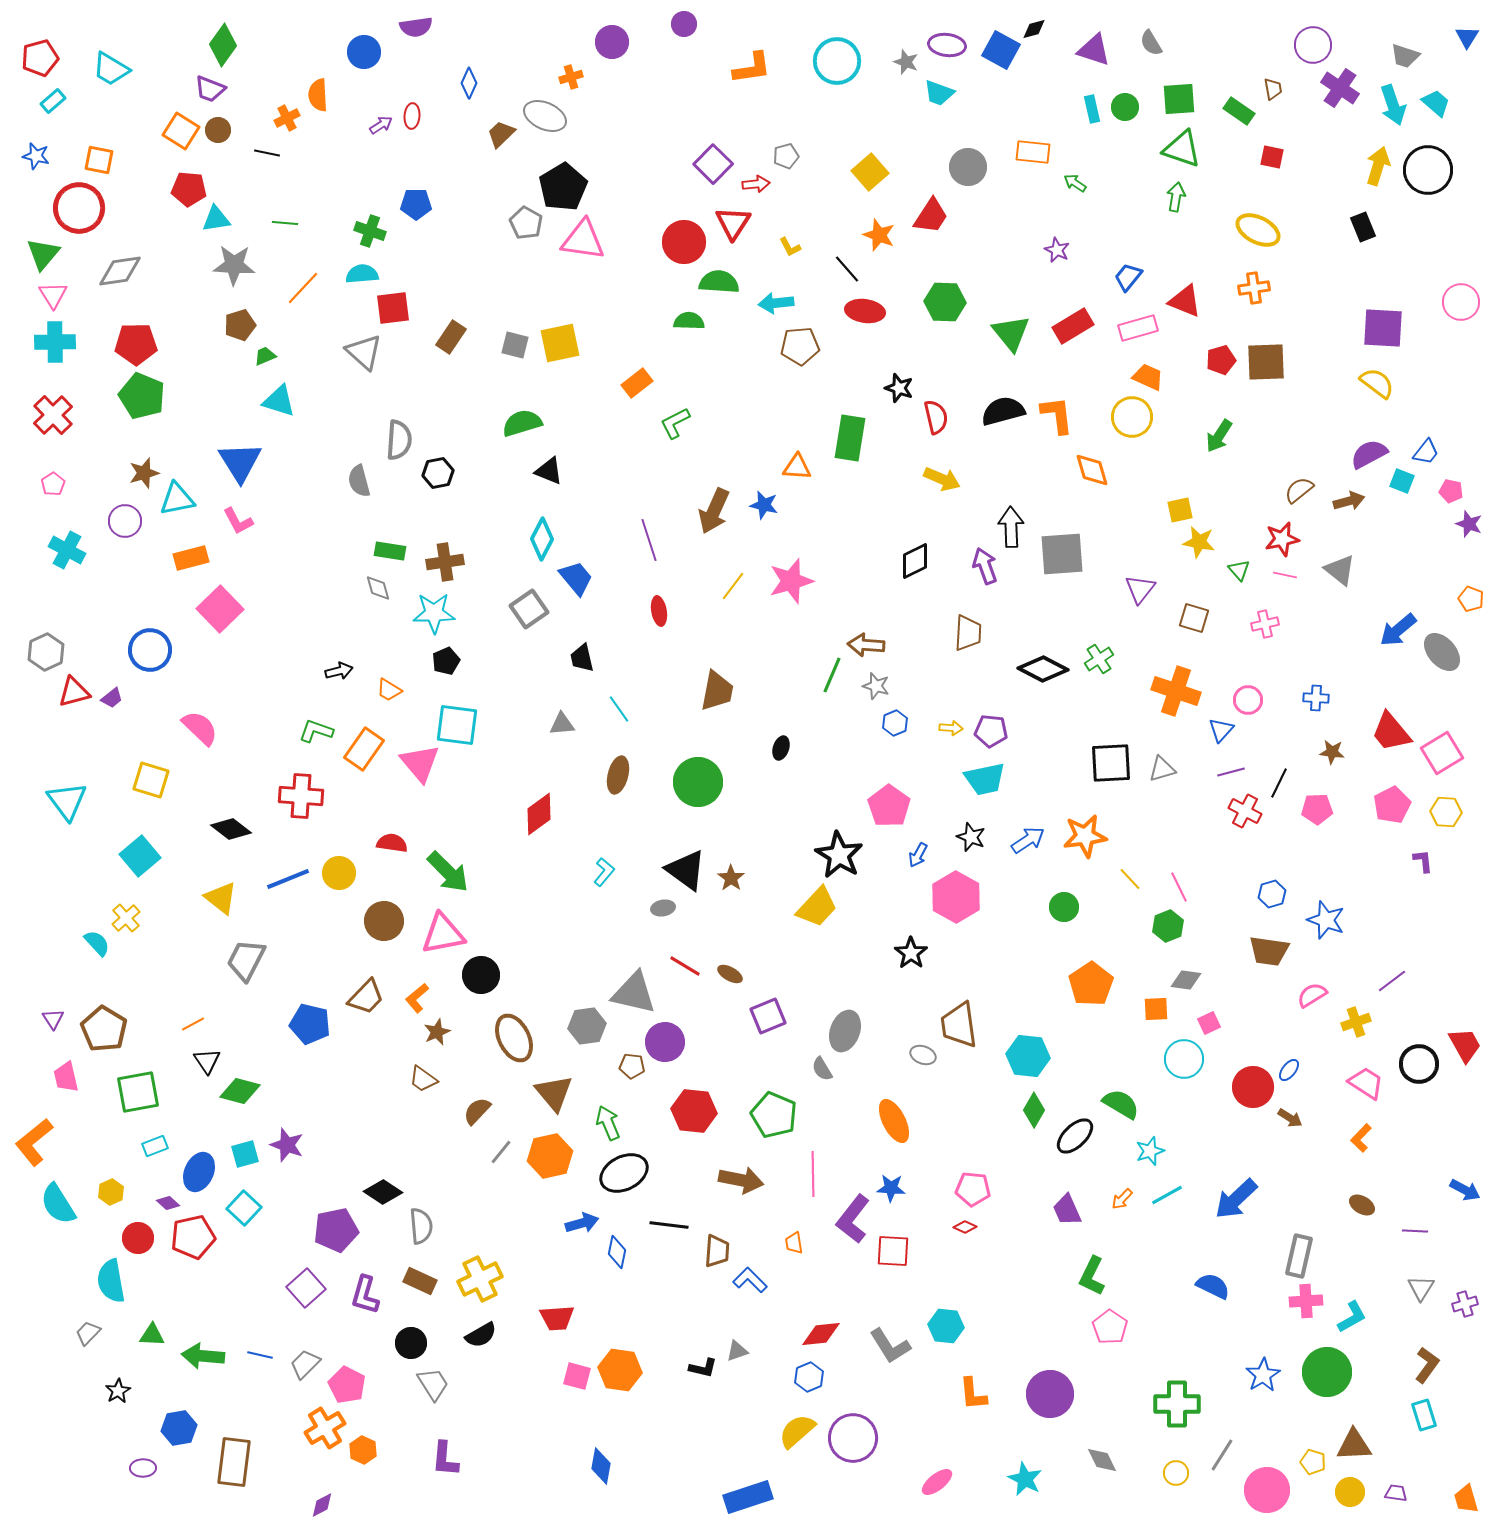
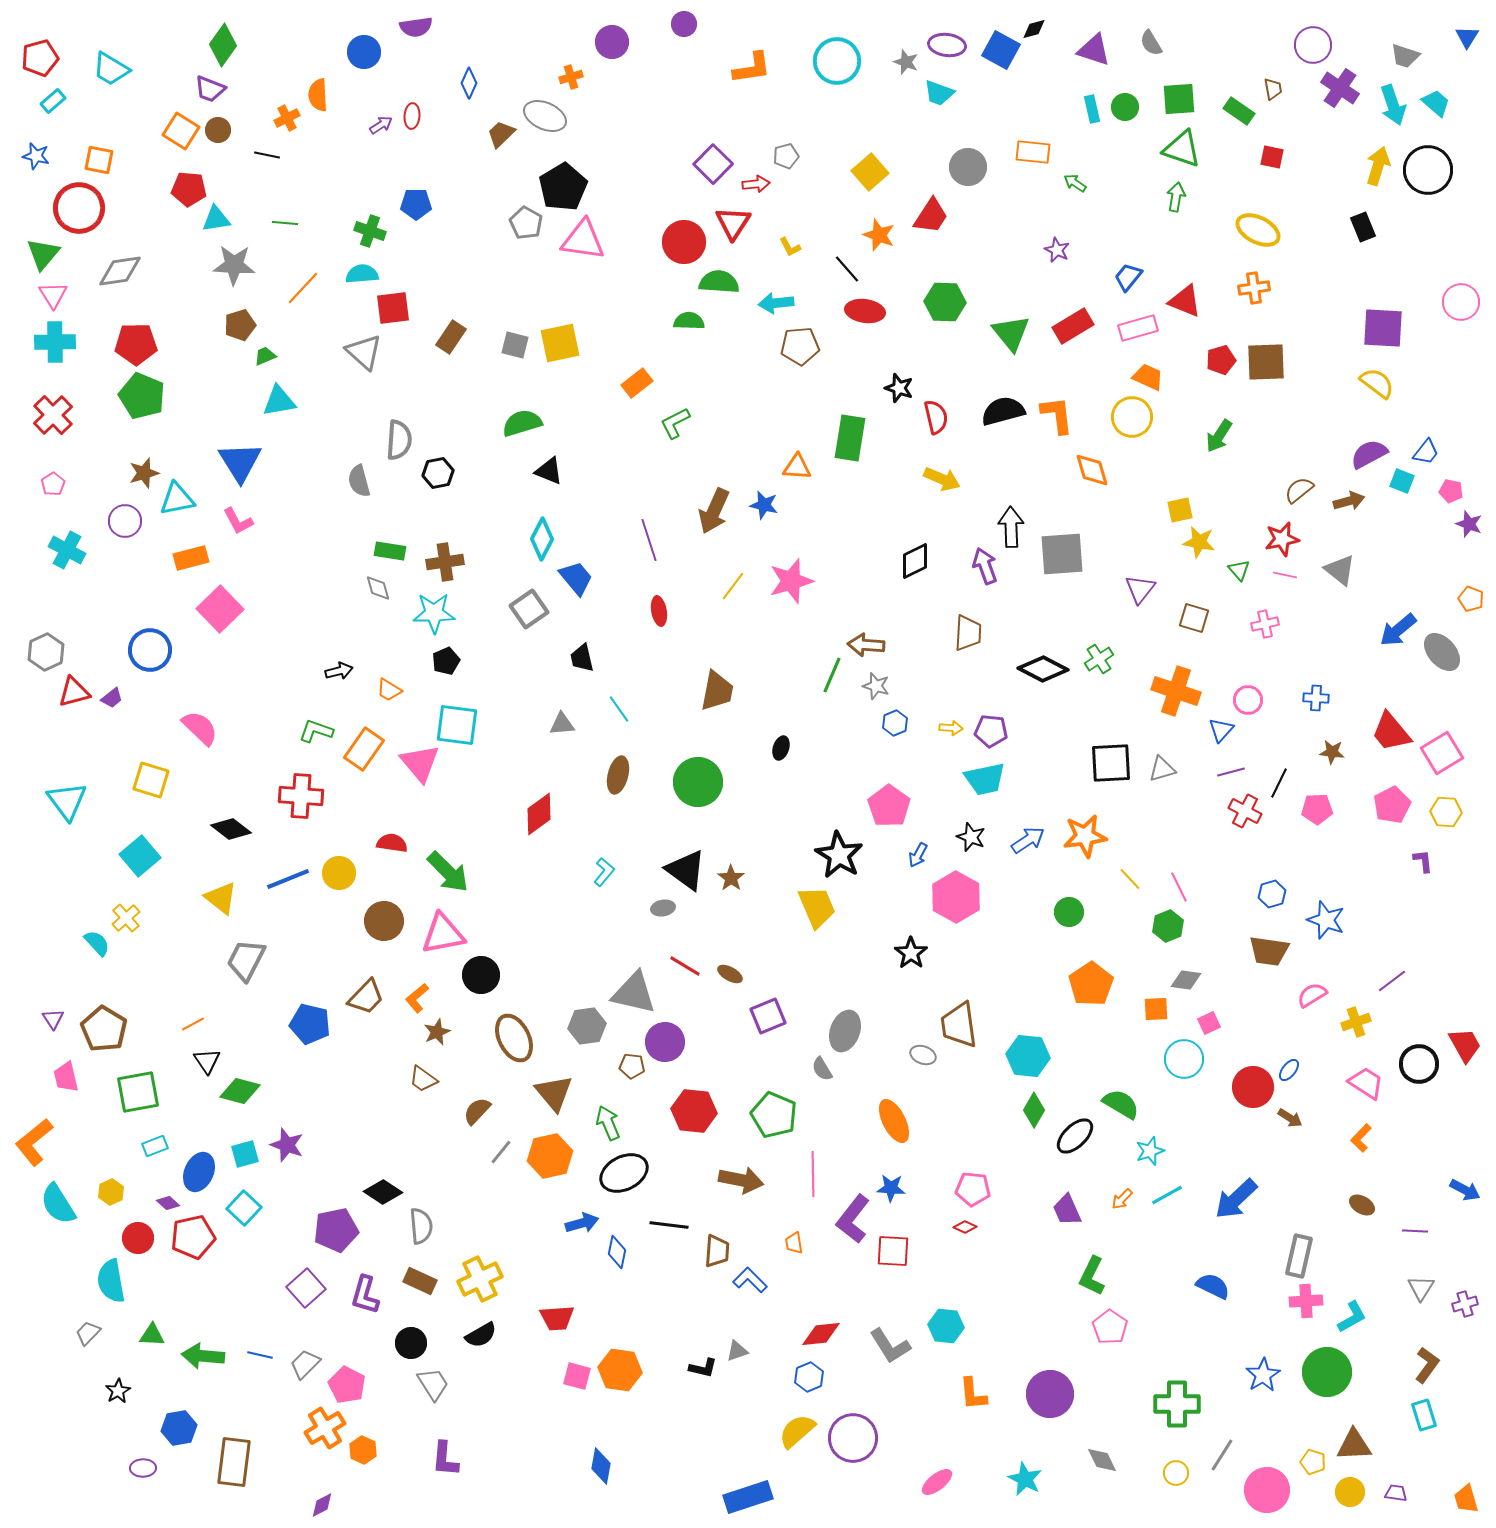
black line at (267, 153): moved 2 px down
cyan triangle at (279, 401): rotated 27 degrees counterclockwise
yellow trapezoid at (817, 907): rotated 66 degrees counterclockwise
green circle at (1064, 907): moved 5 px right, 5 px down
